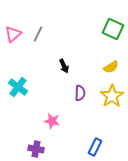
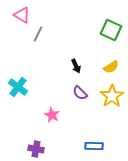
green square: moved 2 px left, 1 px down
pink triangle: moved 9 px right, 19 px up; rotated 48 degrees counterclockwise
black arrow: moved 12 px right
purple semicircle: rotated 133 degrees clockwise
pink star: moved 6 px up; rotated 14 degrees clockwise
blue rectangle: moved 1 px left, 1 px up; rotated 66 degrees clockwise
